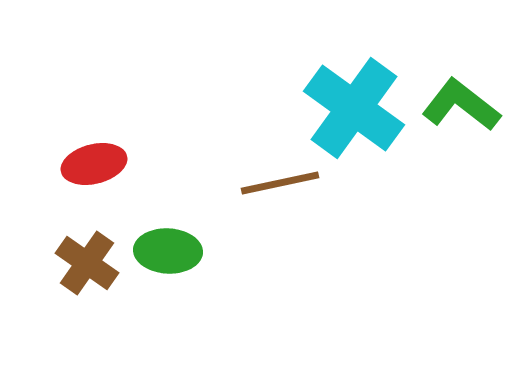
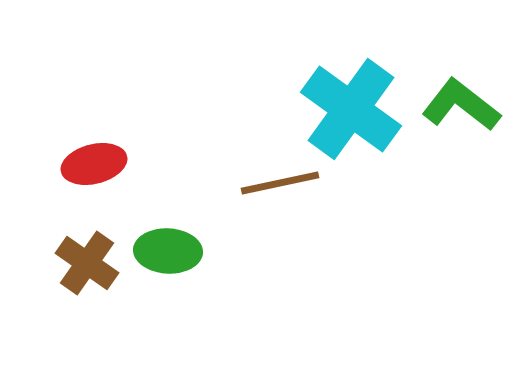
cyan cross: moved 3 px left, 1 px down
